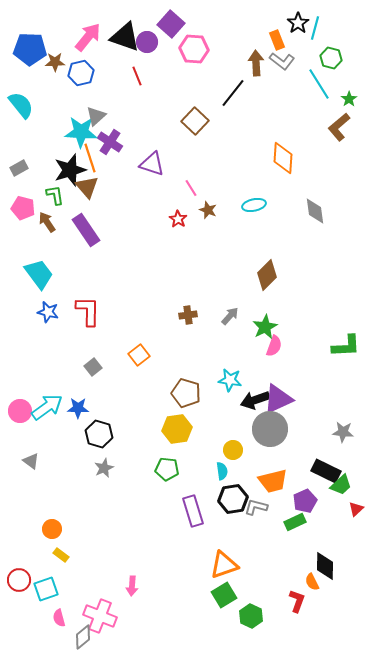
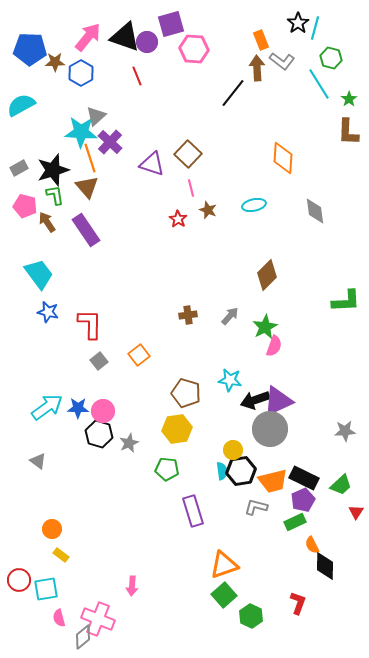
purple square at (171, 24): rotated 32 degrees clockwise
orange rectangle at (277, 40): moved 16 px left
brown arrow at (256, 63): moved 1 px right, 5 px down
blue hexagon at (81, 73): rotated 15 degrees counterclockwise
cyan semicircle at (21, 105): rotated 80 degrees counterclockwise
brown square at (195, 121): moved 7 px left, 33 px down
brown L-shape at (339, 127): moved 9 px right, 5 px down; rotated 48 degrees counterclockwise
purple cross at (110, 142): rotated 10 degrees clockwise
black star at (70, 170): moved 17 px left
pink line at (191, 188): rotated 18 degrees clockwise
pink pentagon at (23, 208): moved 2 px right, 2 px up
red L-shape at (88, 311): moved 2 px right, 13 px down
green L-shape at (346, 346): moved 45 px up
gray square at (93, 367): moved 6 px right, 6 px up
purple triangle at (278, 399): moved 2 px down
pink circle at (20, 411): moved 83 px right
gray star at (343, 432): moved 2 px right, 1 px up; rotated 10 degrees counterclockwise
gray triangle at (31, 461): moved 7 px right
gray star at (104, 468): moved 25 px right, 25 px up
black rectangle at (326, 471): moved 22 px left, 7 px down
black hexagon at (233, 499): moved 8 px right, 28 px up
purple pentagon at (305, 501): moved 2 px left, 1 px up
red triangle at (356, 509): moved 3 px down; rotated 14 degrees counterclockwise
orange semicircle at (312, 582): moved 37 px up
cyan square at (46, 589): rotated 10 degrees clockwise
green square at (224, 595): rotated 10 degrees counterclockwise
red L-shape at (297, 601): moved 1 px right, 2 px down
pink cross at (100, 616): moved 2 px left, 3 px down
